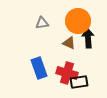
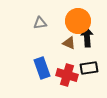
gray triangle: moved 2 px left
black arrow: moved 1 px left, 1 px up
blue rectangle: moved 3 px right
red cross: moved 2 px down
black rectangle: moved 10 px right, 14 px up
